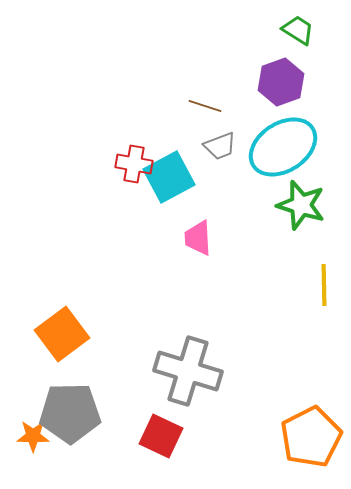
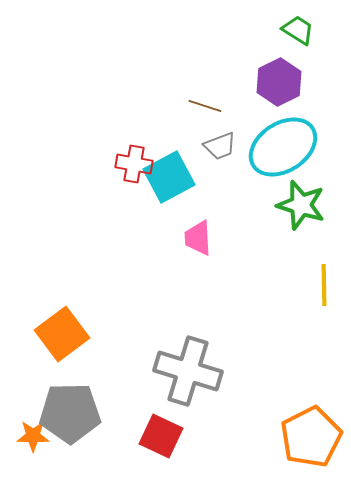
purple hexagon: moved 2 px left; rotated 6 degrees counterclockwise
